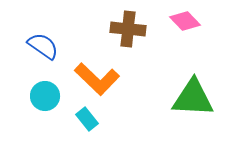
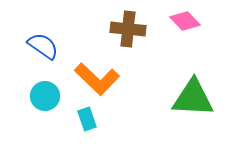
cyan rectangle: rotated 20 degrees clockwise
